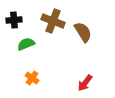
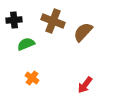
brown semicircle: rotated 105 degrees counterclockwise
red arrow: moved 2 px down
